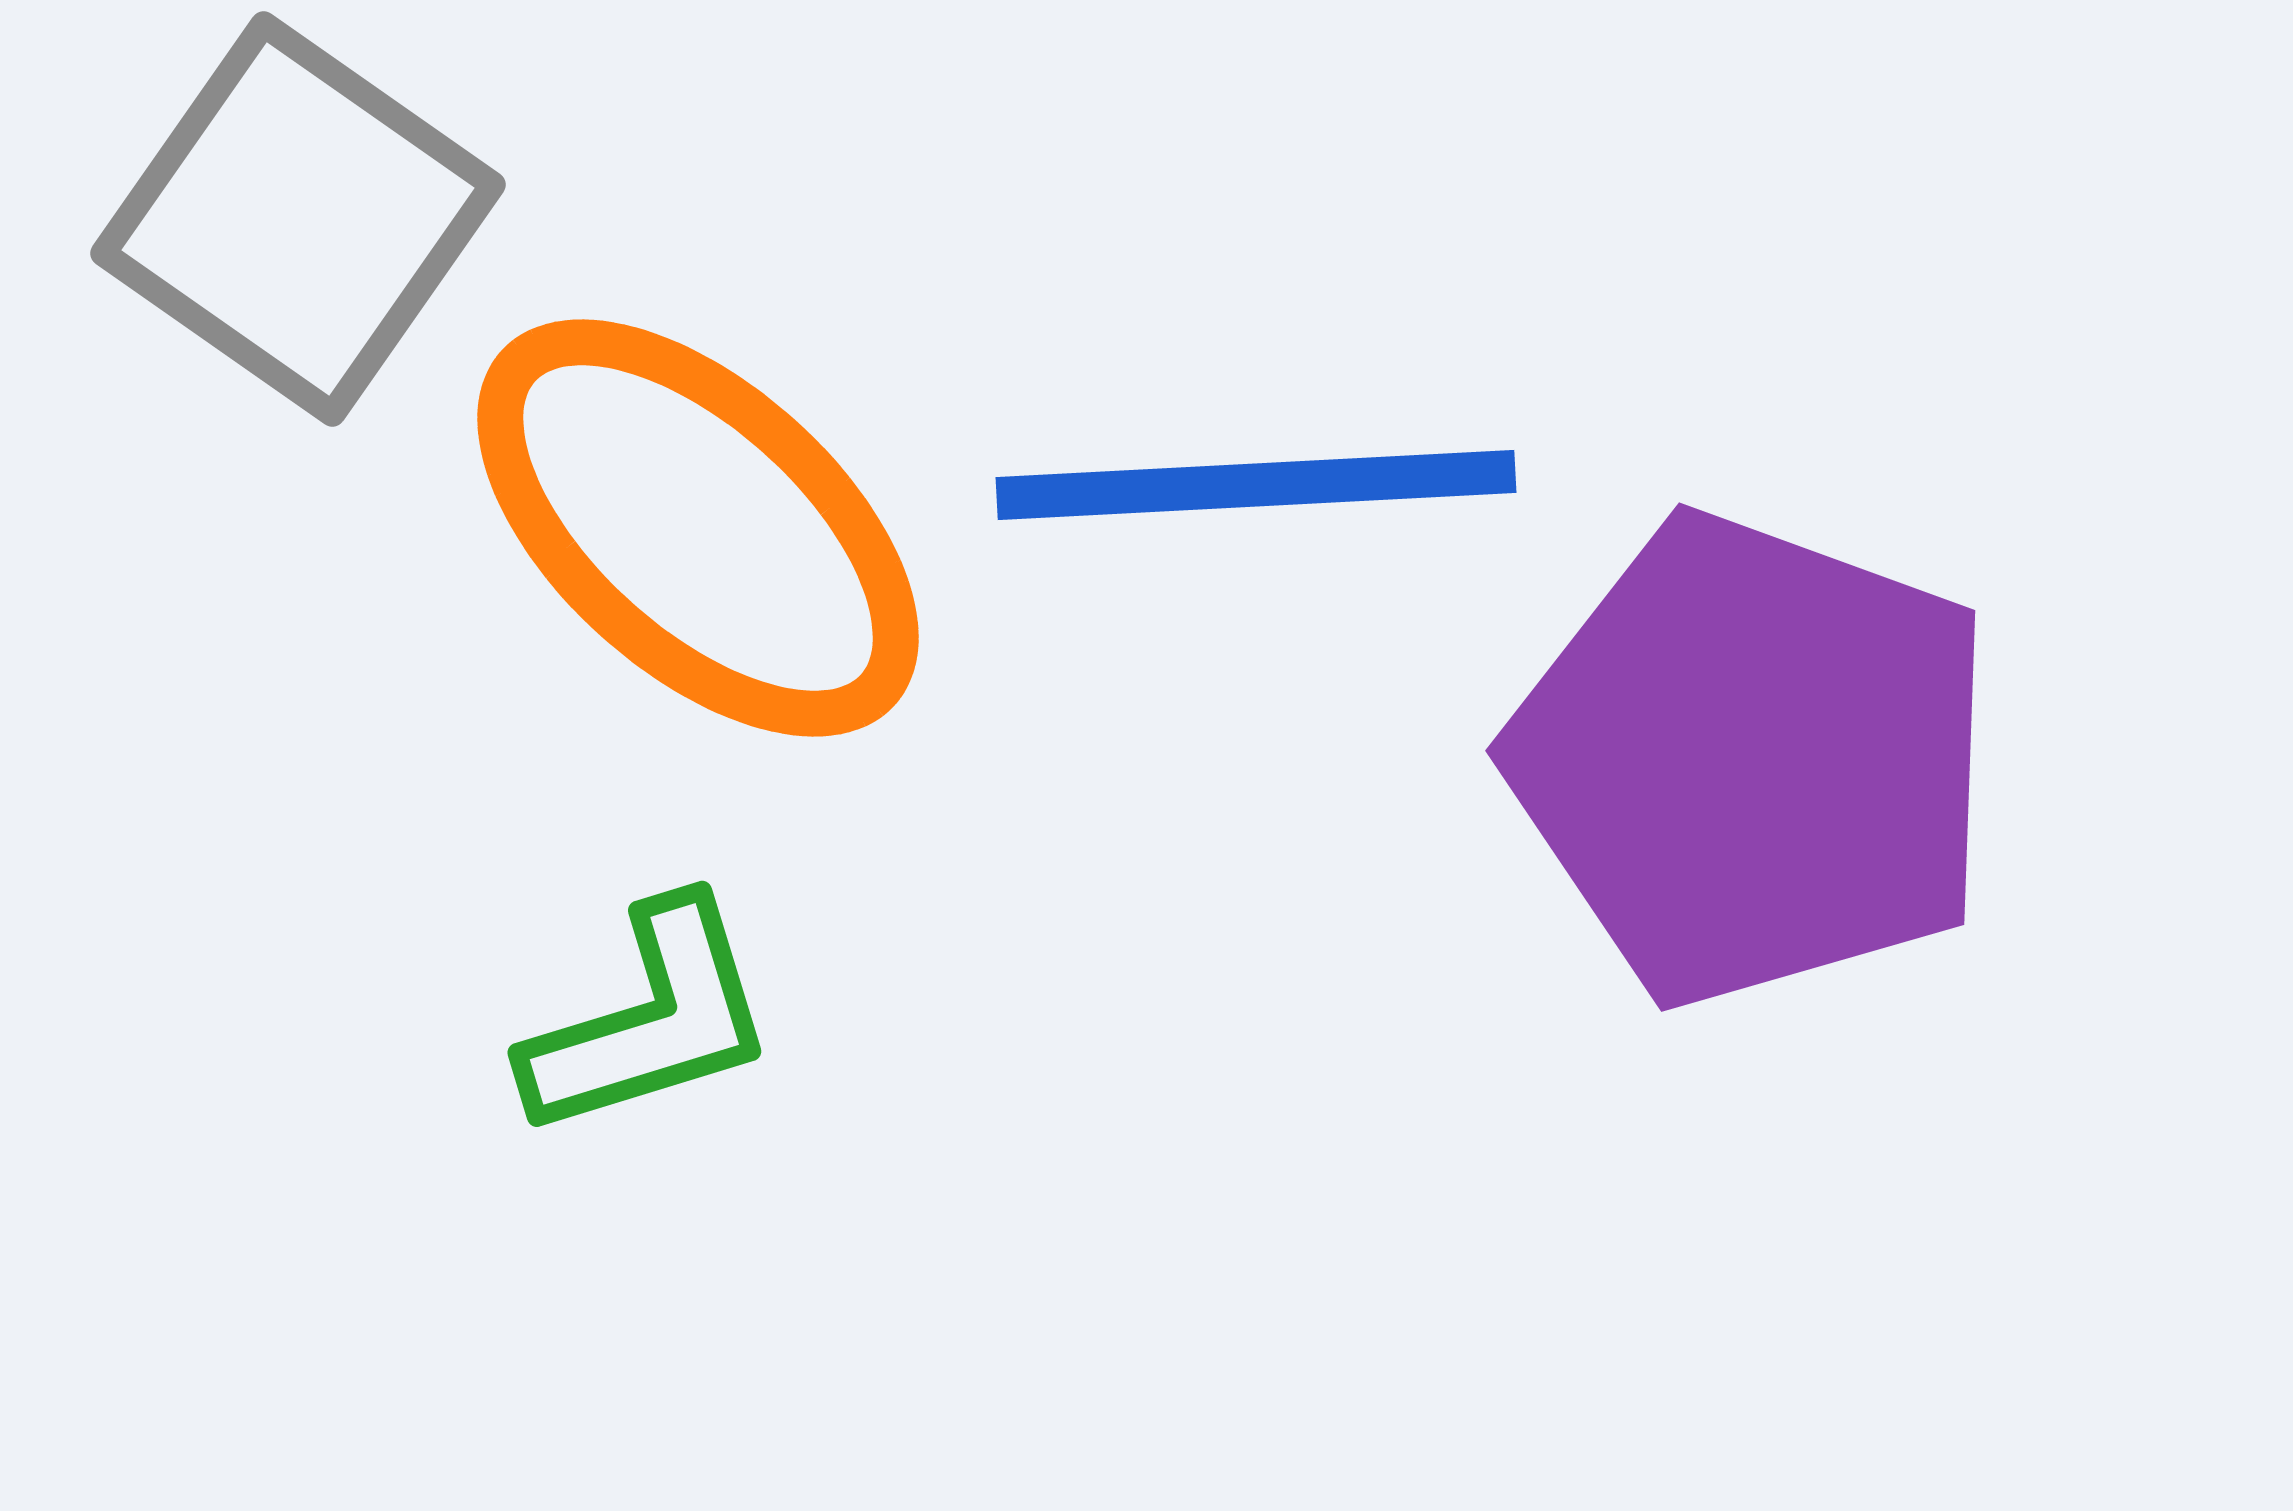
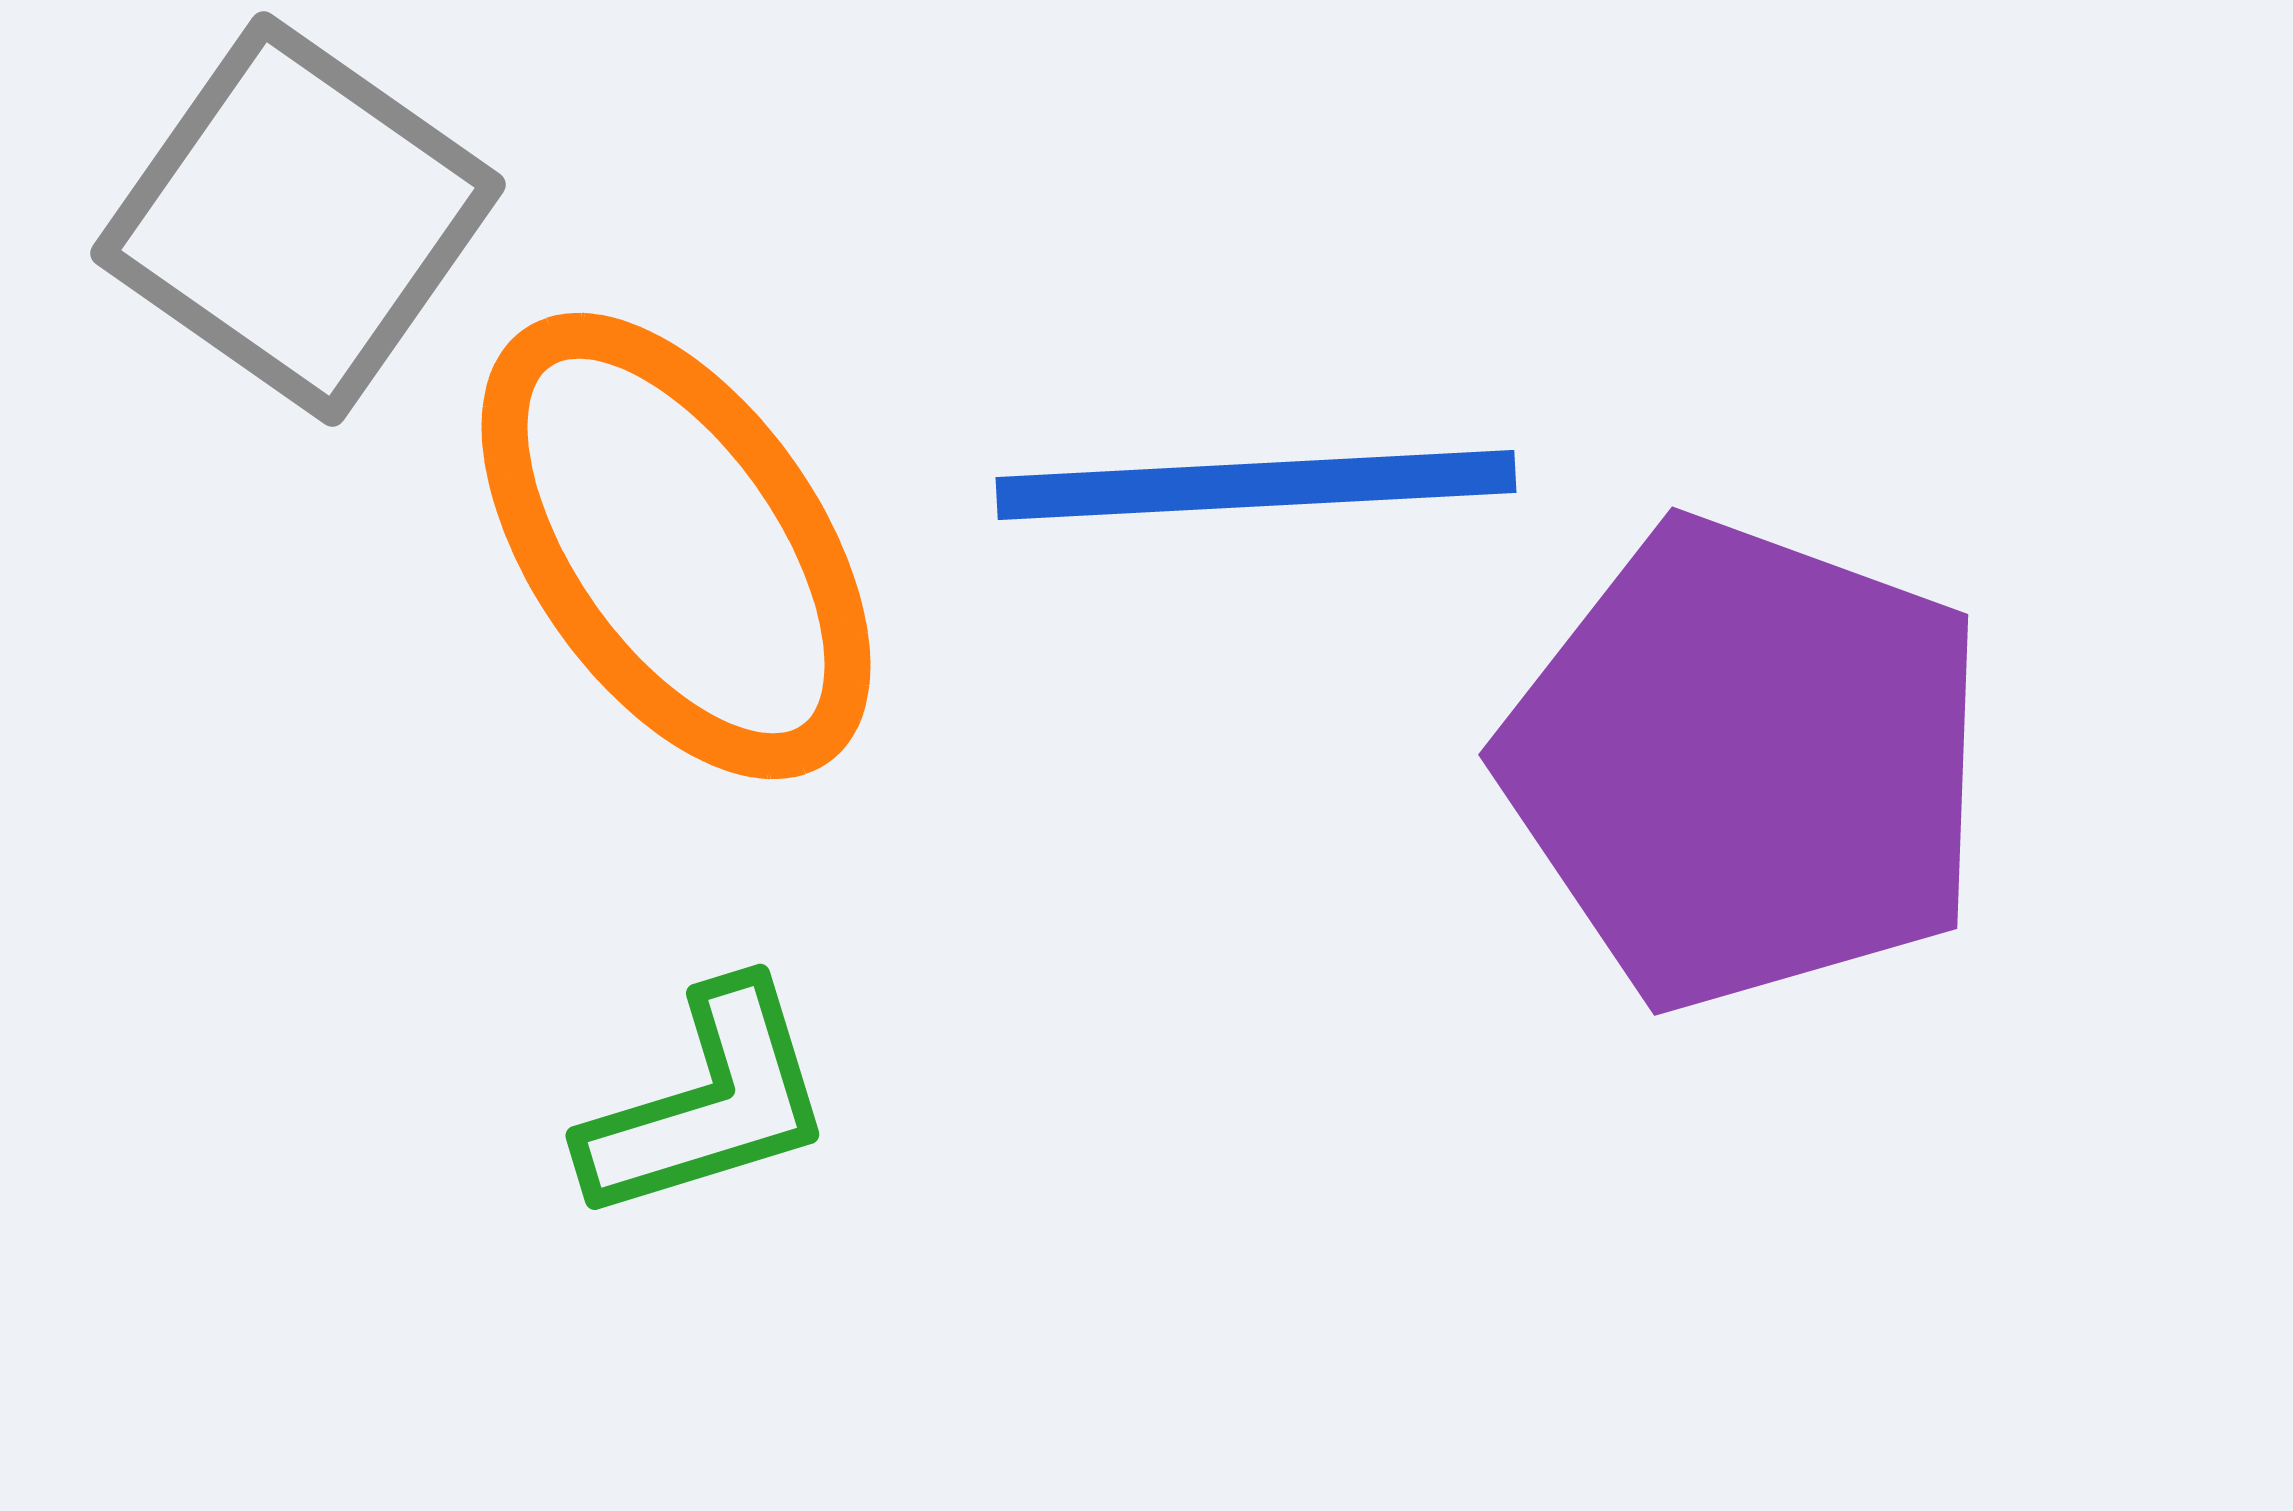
orange ellipse: moved 22 px left, 18 px down; rotated 13 degrees clockwise
purple pentagon: moved 7 px left, 4 px down
green L-shape: moved 58 px right, 83 px down
